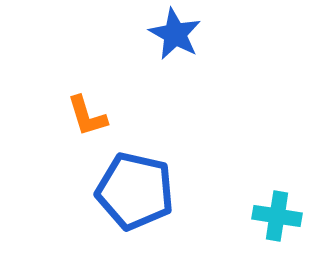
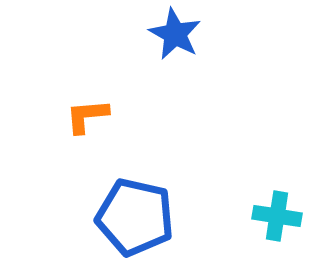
orange L-shape: rotated 102 degrees clockwise
blue pentagon: moved 26 px down
